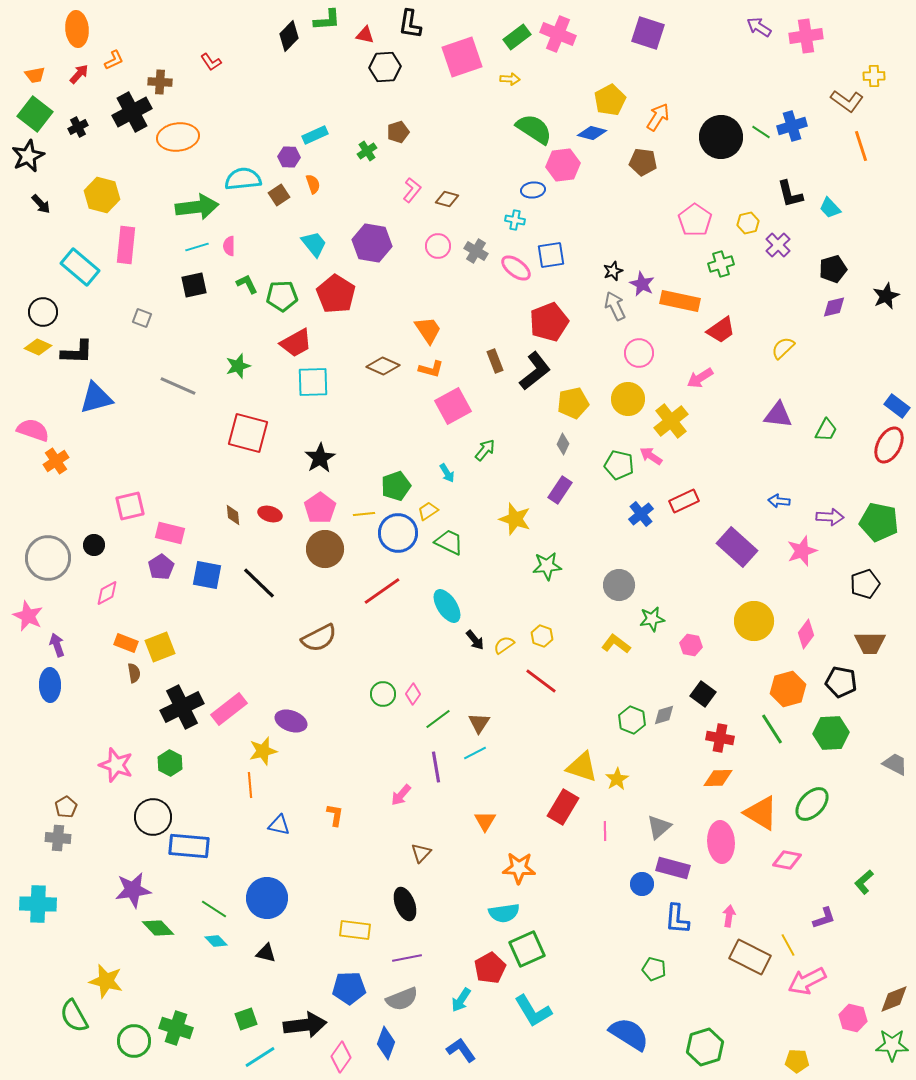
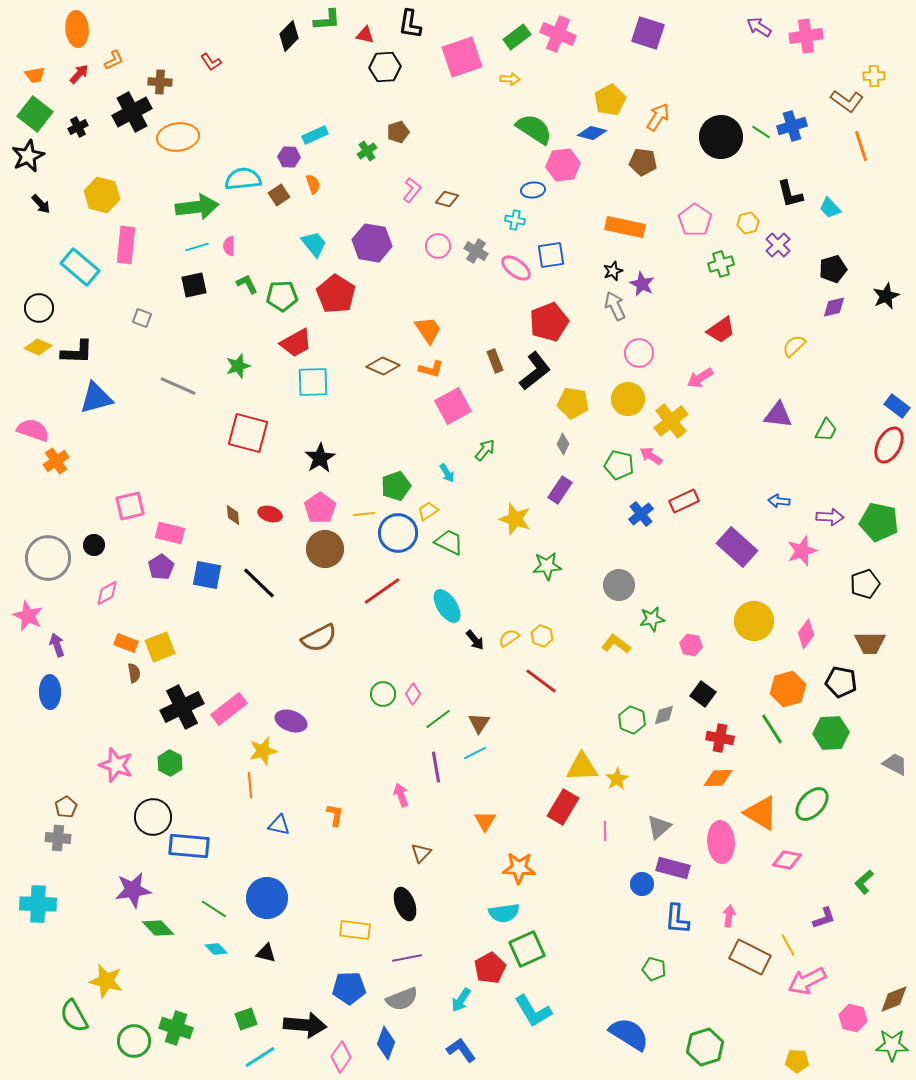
orange rectangle at (680, 301): moved 55 px left, 74 px up
black circle at (43, 312): moved 4 px left, 4 px up
yellow semicircle at (783, 348): moved 11 px right, 2 px up
yellow pentagon at (573, 403): rotated 20 degrees clockwise
yellow semicircle at (504, 645): moved 5 px right, 7 px up
blue ellipse at (50, 685): moved 7 px down
yellow triangle at (582, 767): rotated 20 degrees counterclockwise
pink arrow at (401, 795): rotated 120 degrees clockwise
cyan diamond at (216, 941): moved 8 px down
black arrow at (305, 1025): rotated 12 degrees clockwise
